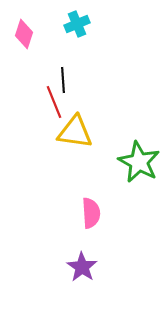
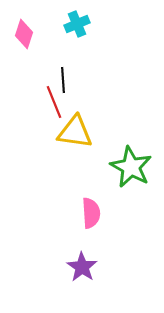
green star: moved 8 px left, 5 px down
